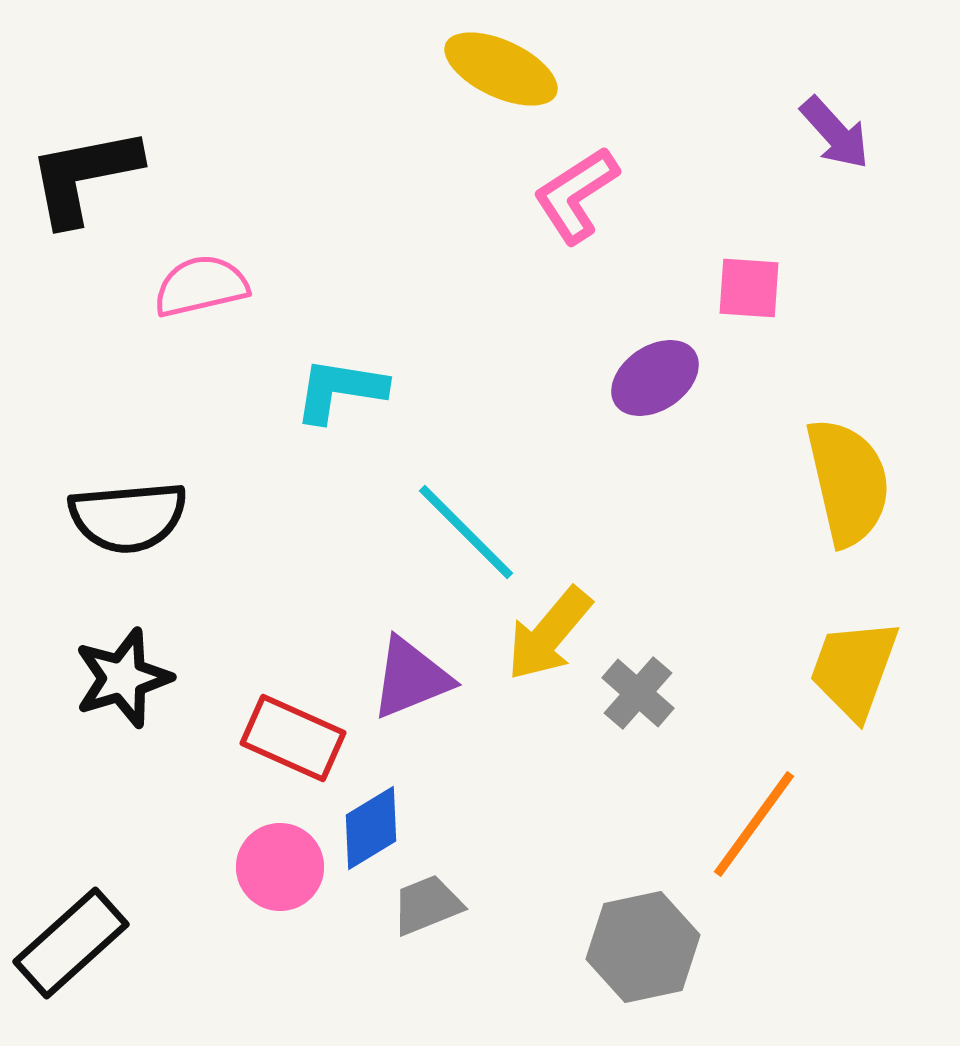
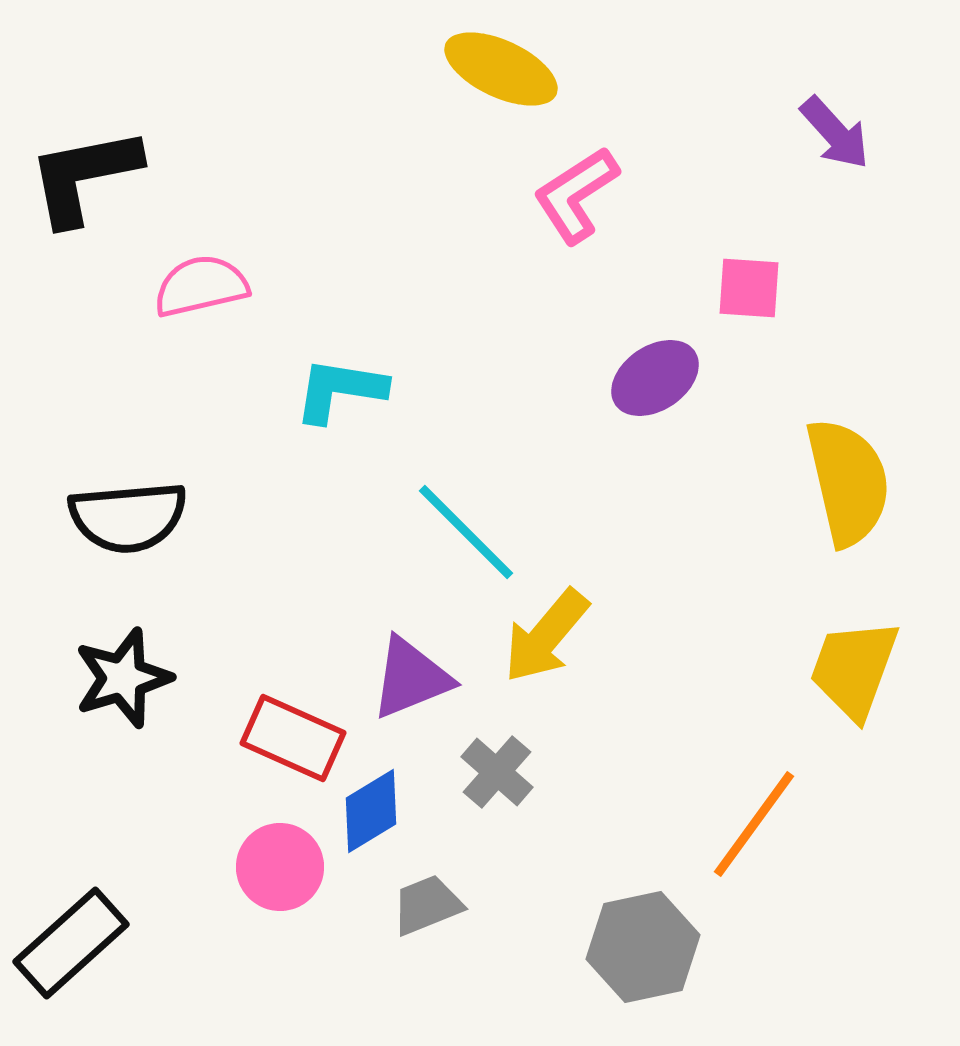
yellow arrow: moved 3 px left, 2 px down
gray cross: moved 141 px left, 79 px down
blue diamond: moved 17 px up
